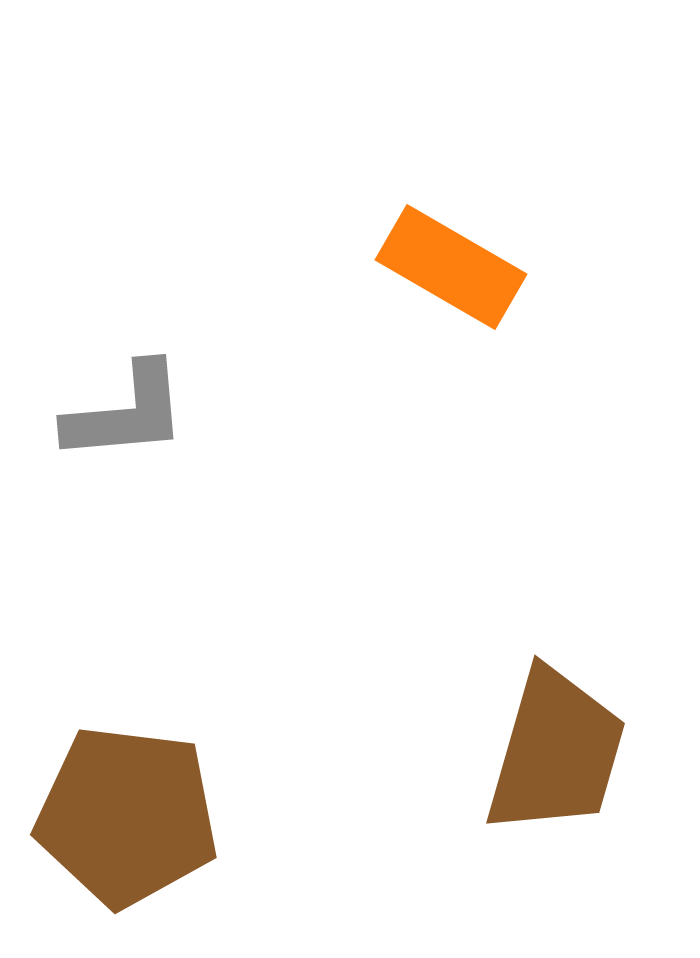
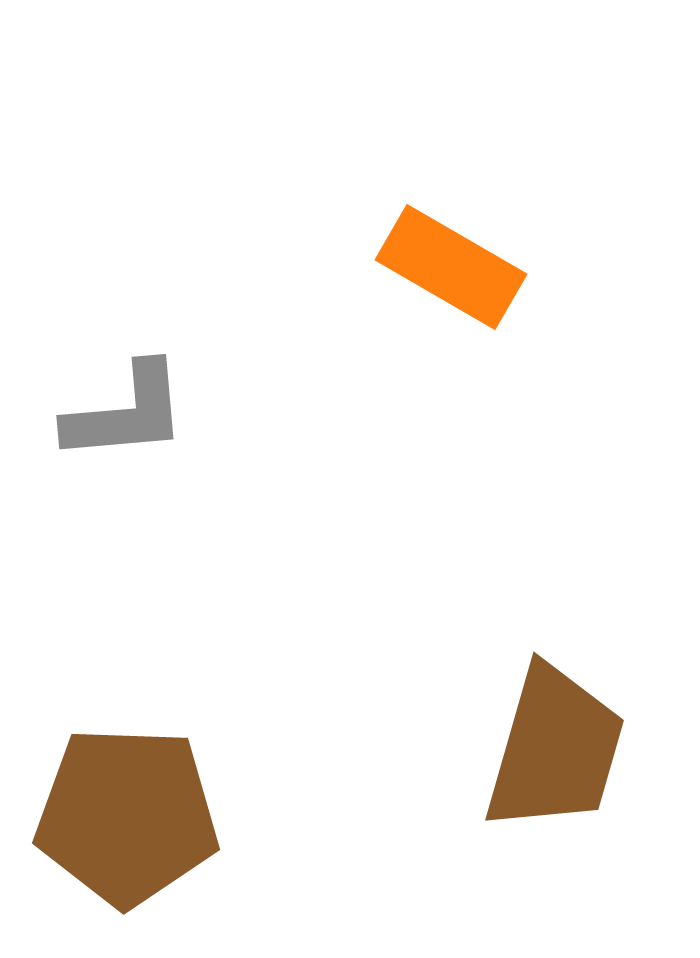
brown trapezoid: moved 1 px left, 3 px up
brown pentagon: rotated 5 degrees counterclockwise
